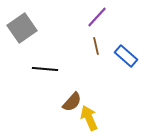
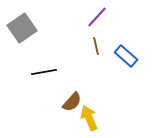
black line: moved 1 px left, 3 px down; rotated 15 degrees counterclockwise
